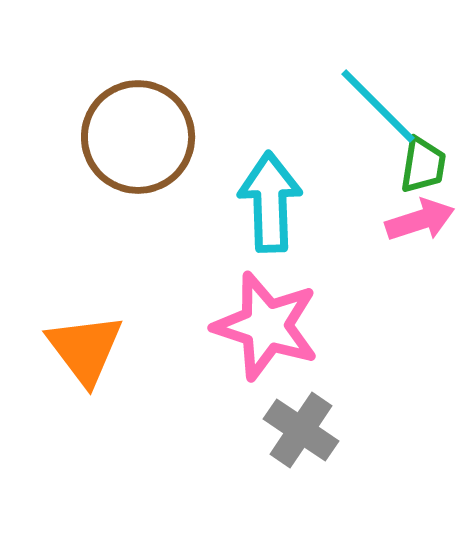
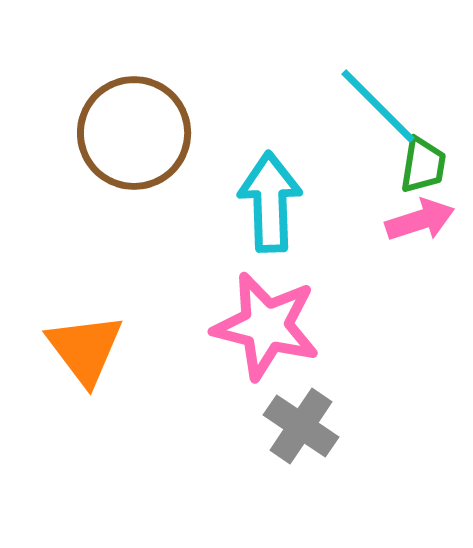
brown circle: moved 4 px left, 4 px up
pink star: rotated 4 degrees counterclockwise
gray cross: moved 4 px up
